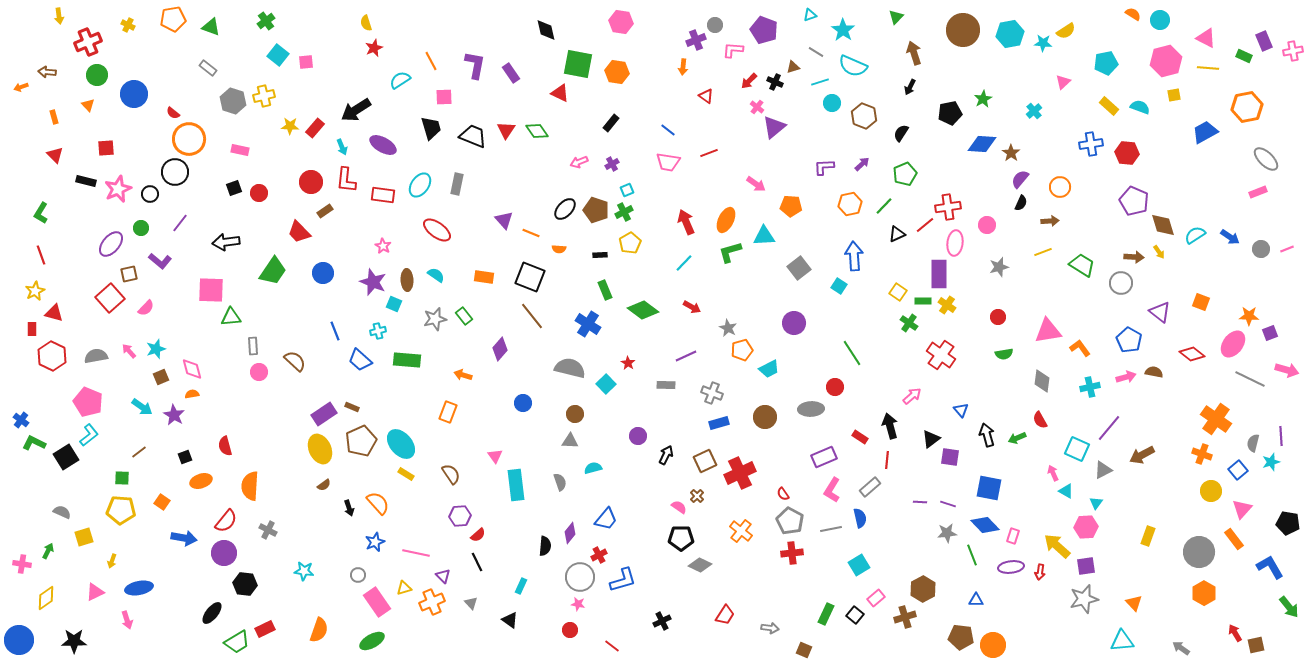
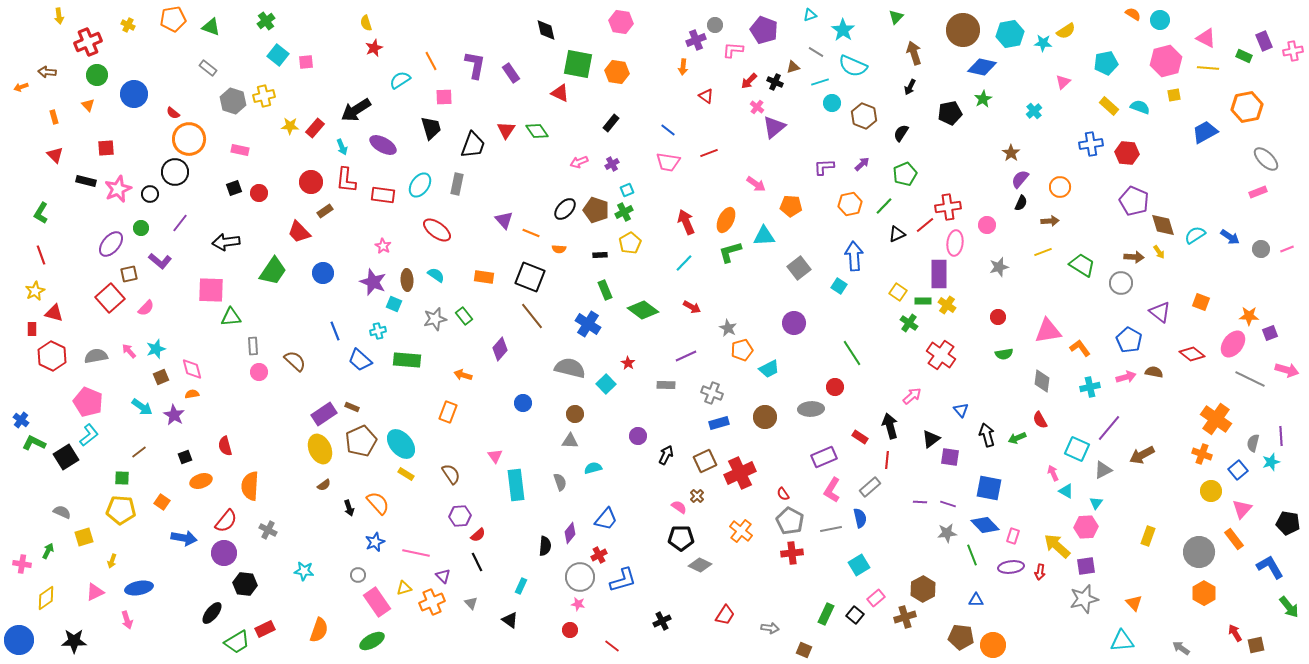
black trapezoid at (473, 136): moved 9 px down; rotated 88 degrees clockwise
blue diamond at (982, 144): moved 77 px up; rotated 8 degrees clockwise
